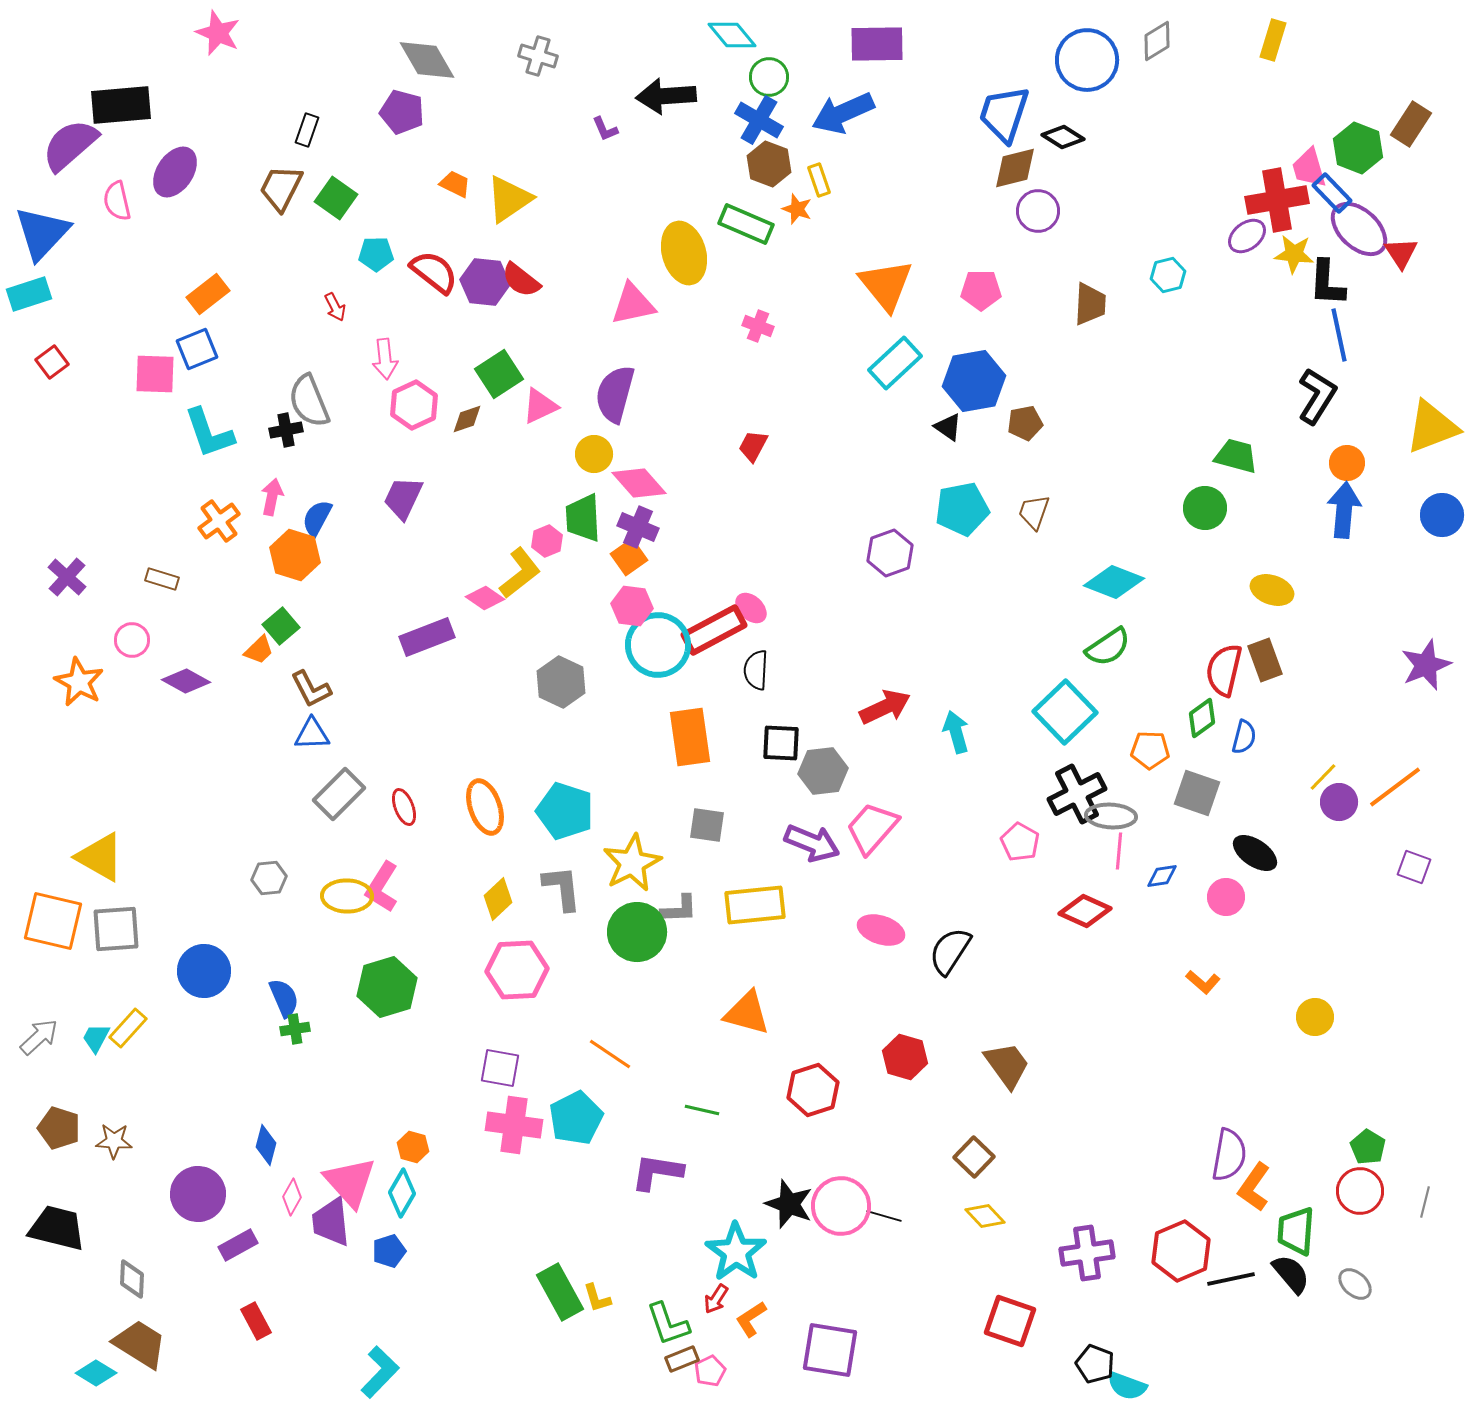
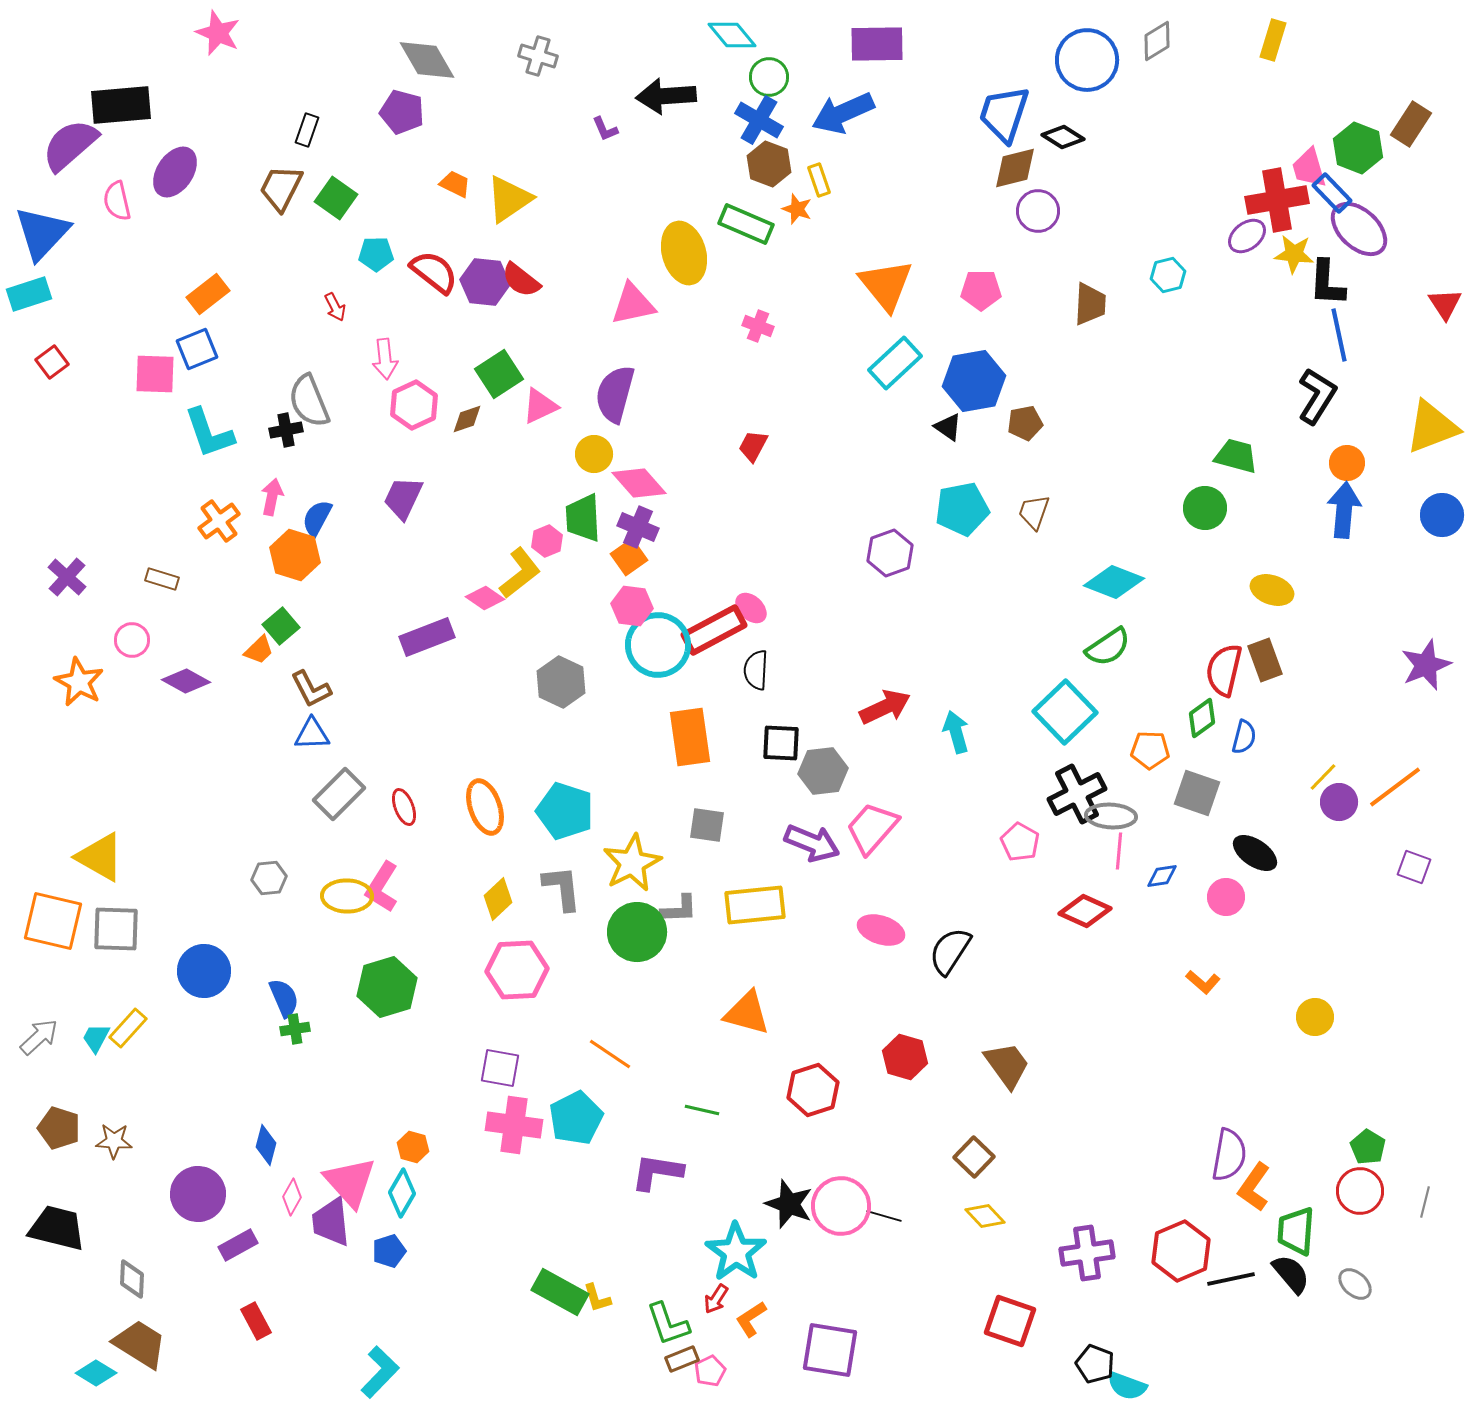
red triangle at (1401, 253): moved 44 px right, 51 px down
gray square at (116, 929): rotated 6 degrees clockwise
green rectangle at (560, 1292): rotated 32 degrees counterclockwise
